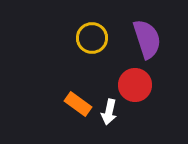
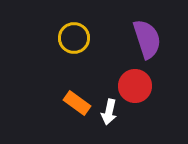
yellow circle: moved 18 px left
red circle: moved 1 px down
orange rectangle: moved 1 px left, 1 px up
